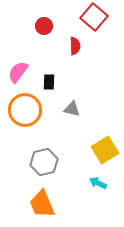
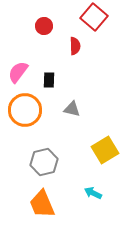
black rectangle: moved 2 px up
cyan arrow: moved 5 px left, 10 px down
